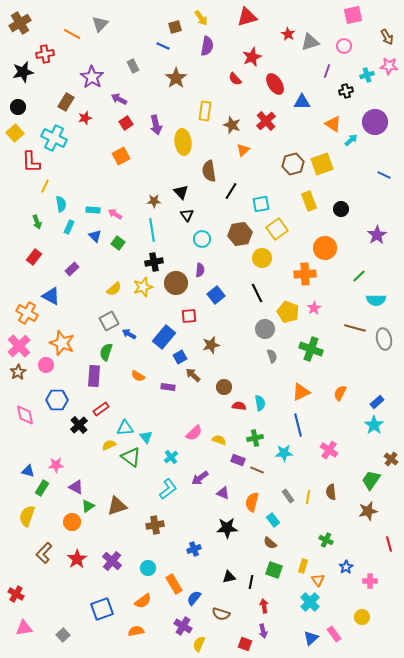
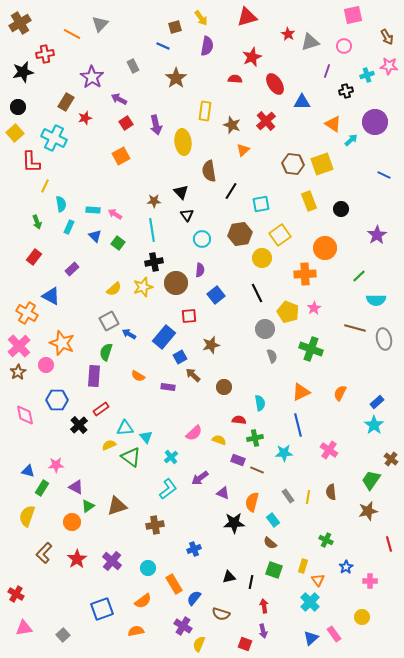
red semicircle at (235, 79): rotated 136 degrees clockwise
brown hexagon at (293, 164): rotated 20 degrees clockwise
yellow square at (277, 229): moved 3 px right, 6 px down
red semicircle at (239, 406): moved 14 px down
black star at (227, 528): moved 7 px right, 5 px up
